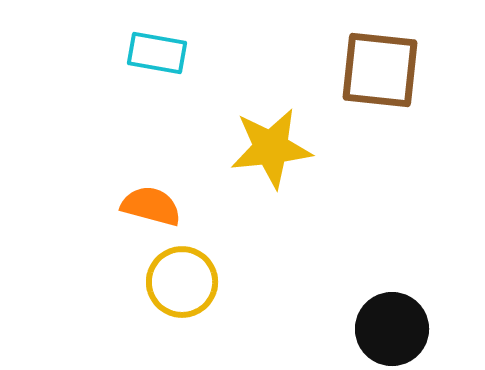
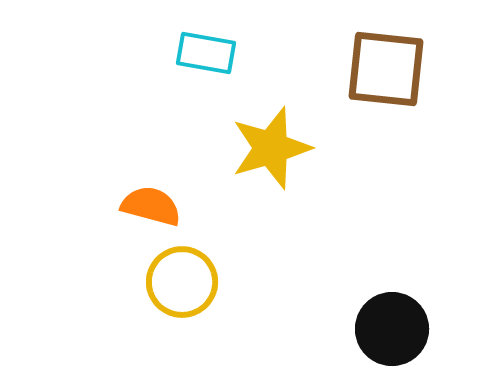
cyan rectangle: moved 49 px right
brown square: moved 6 px right, 1 px up
yellow star: rotated 10 degrees counterclockwise
